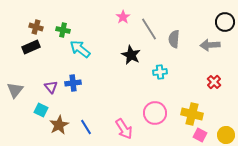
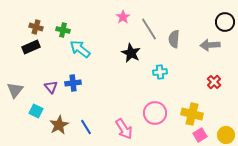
black star: moved 2 px up
cyan square: moved 5 px left, 1 px down
pink square: rotated 32 degrees clockwise
